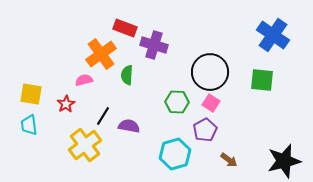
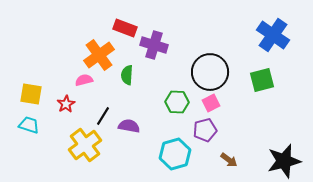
orange cross: moved 2 px left, 1 px down
green square: rotated 20 degrees counterclockwise
pink square: rotated 30 degrees clockwise
cyan trapezoid: rotated 115 degrees clockwise
purple pentagon: rotated 15 degrees clockwise
